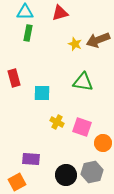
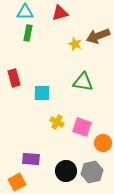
brown arrow: moved 4 px up
black circle: moved 4 px up
